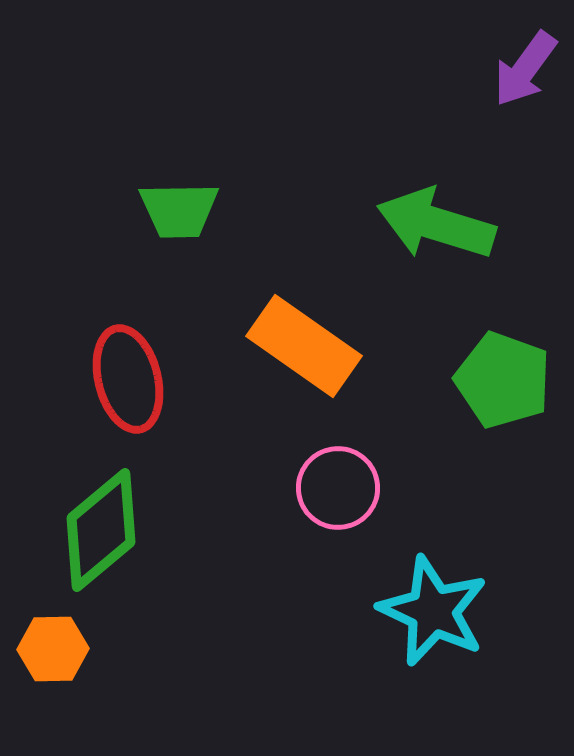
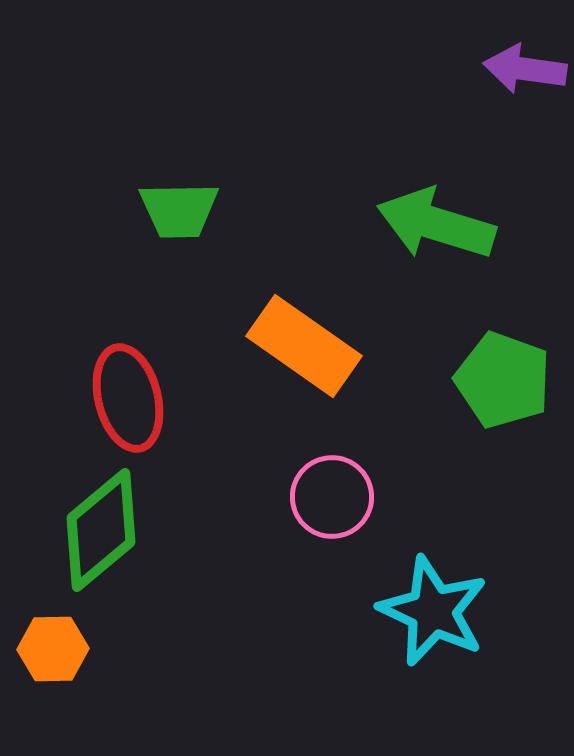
purple arrow: rotated 62 degrees clockwise
red ellipse: moved 19 px down
pink circle: moved 6 px left, 9 px down
